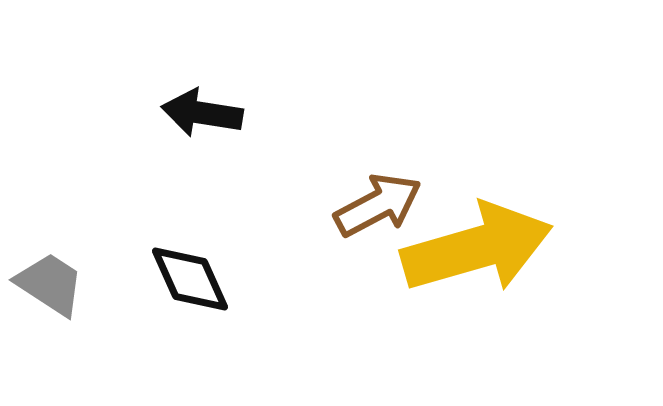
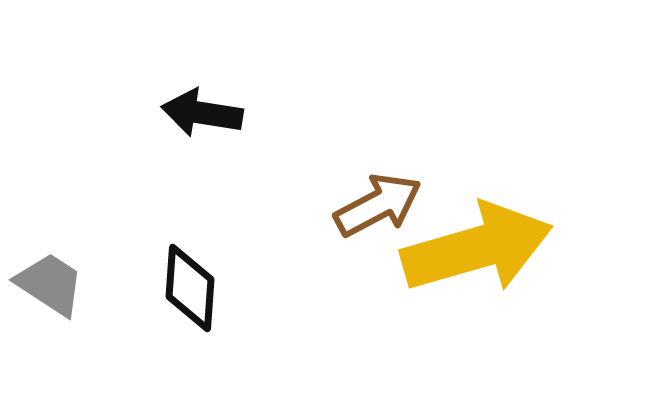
black diamond: moved 9 px down; rotated 28 degrees clockwise
